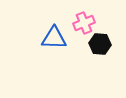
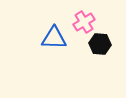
pink cross: moved 1 px up; rotated 10 degrees counterclockwise
